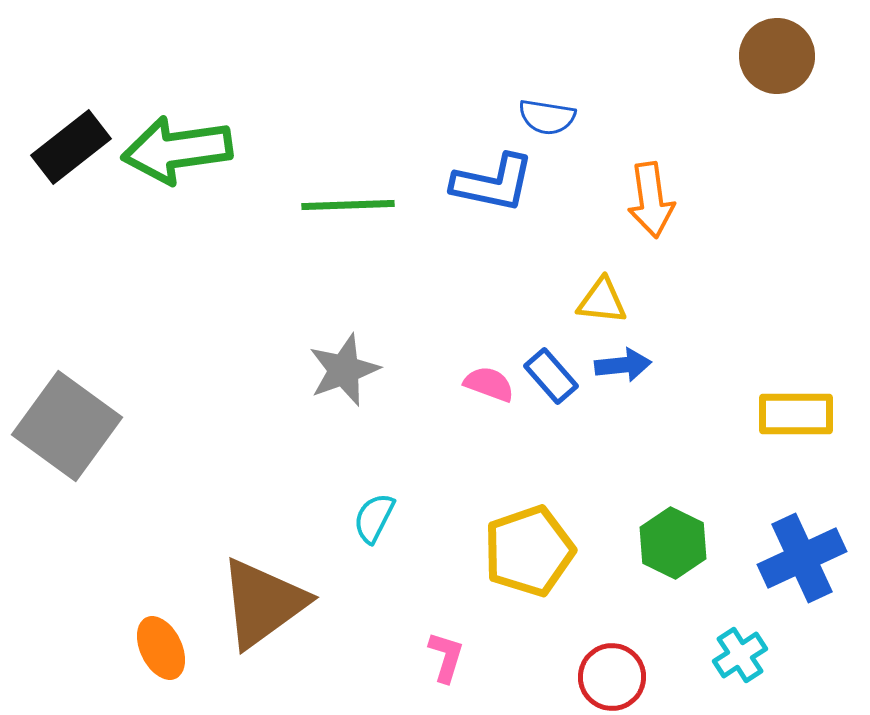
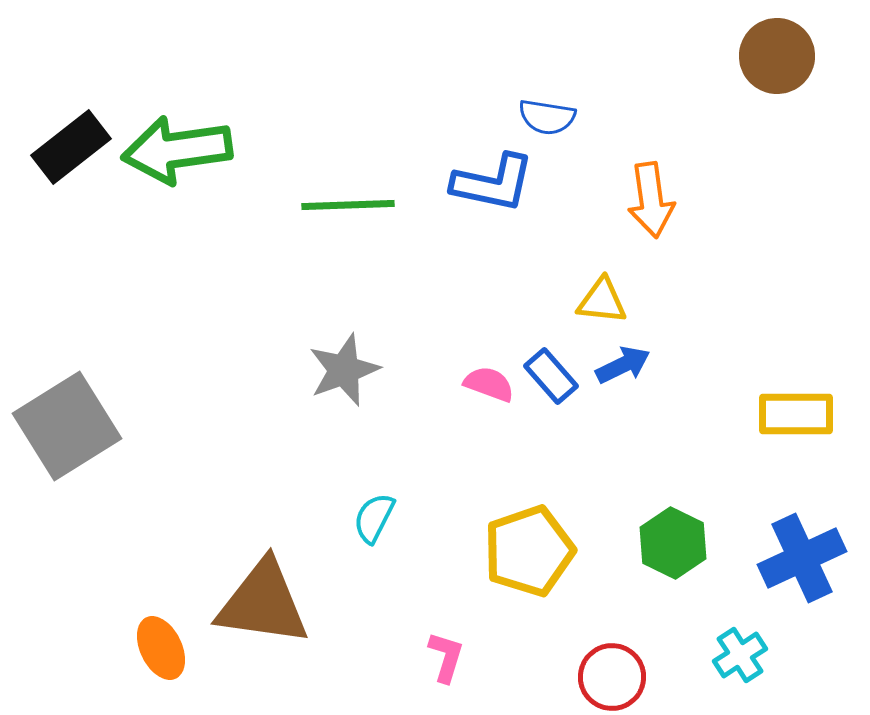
blue arrow: rotated 20 degrees counterclockwise
gray square: rotated 22 degrees clockwise
brown triangle: rotated 44 degrees clockwise
